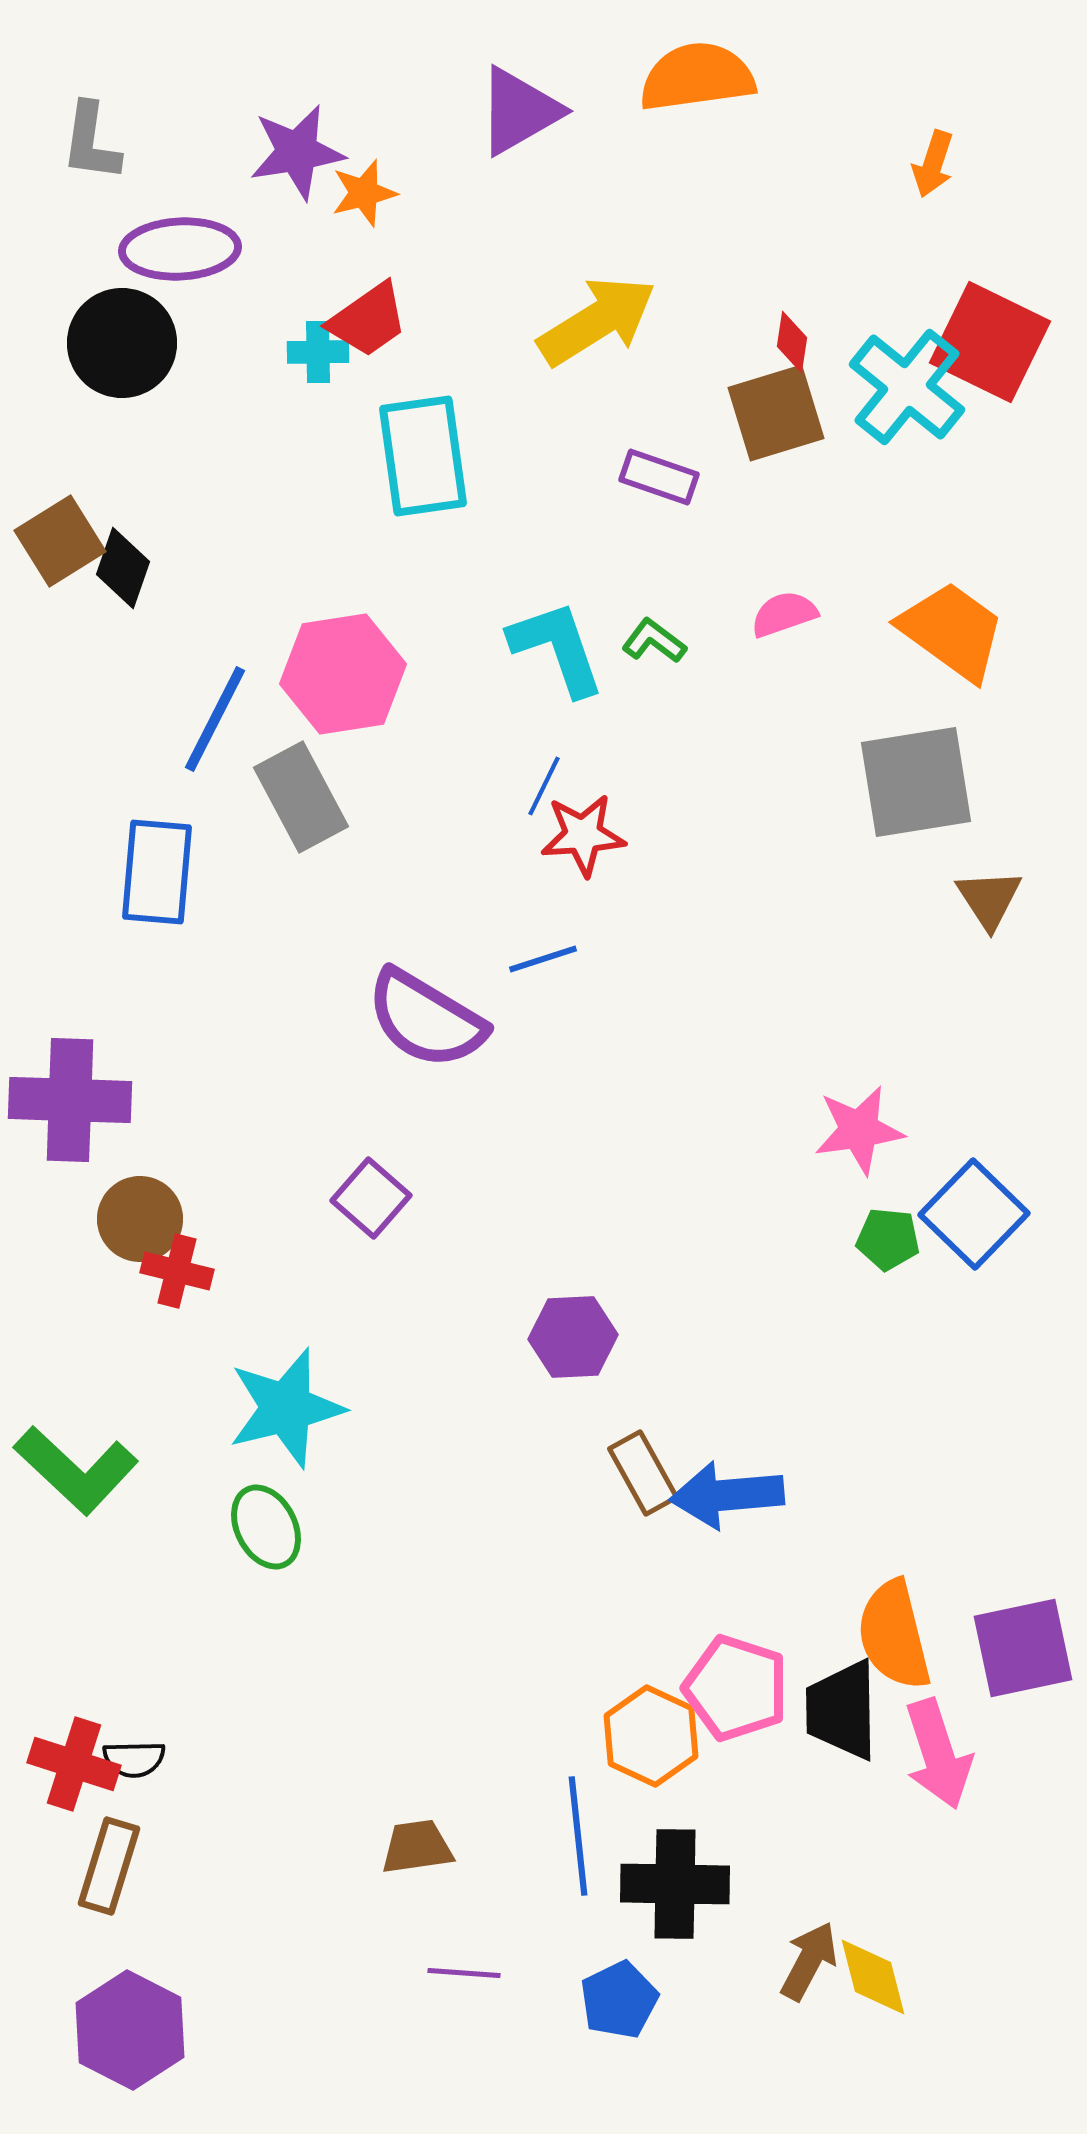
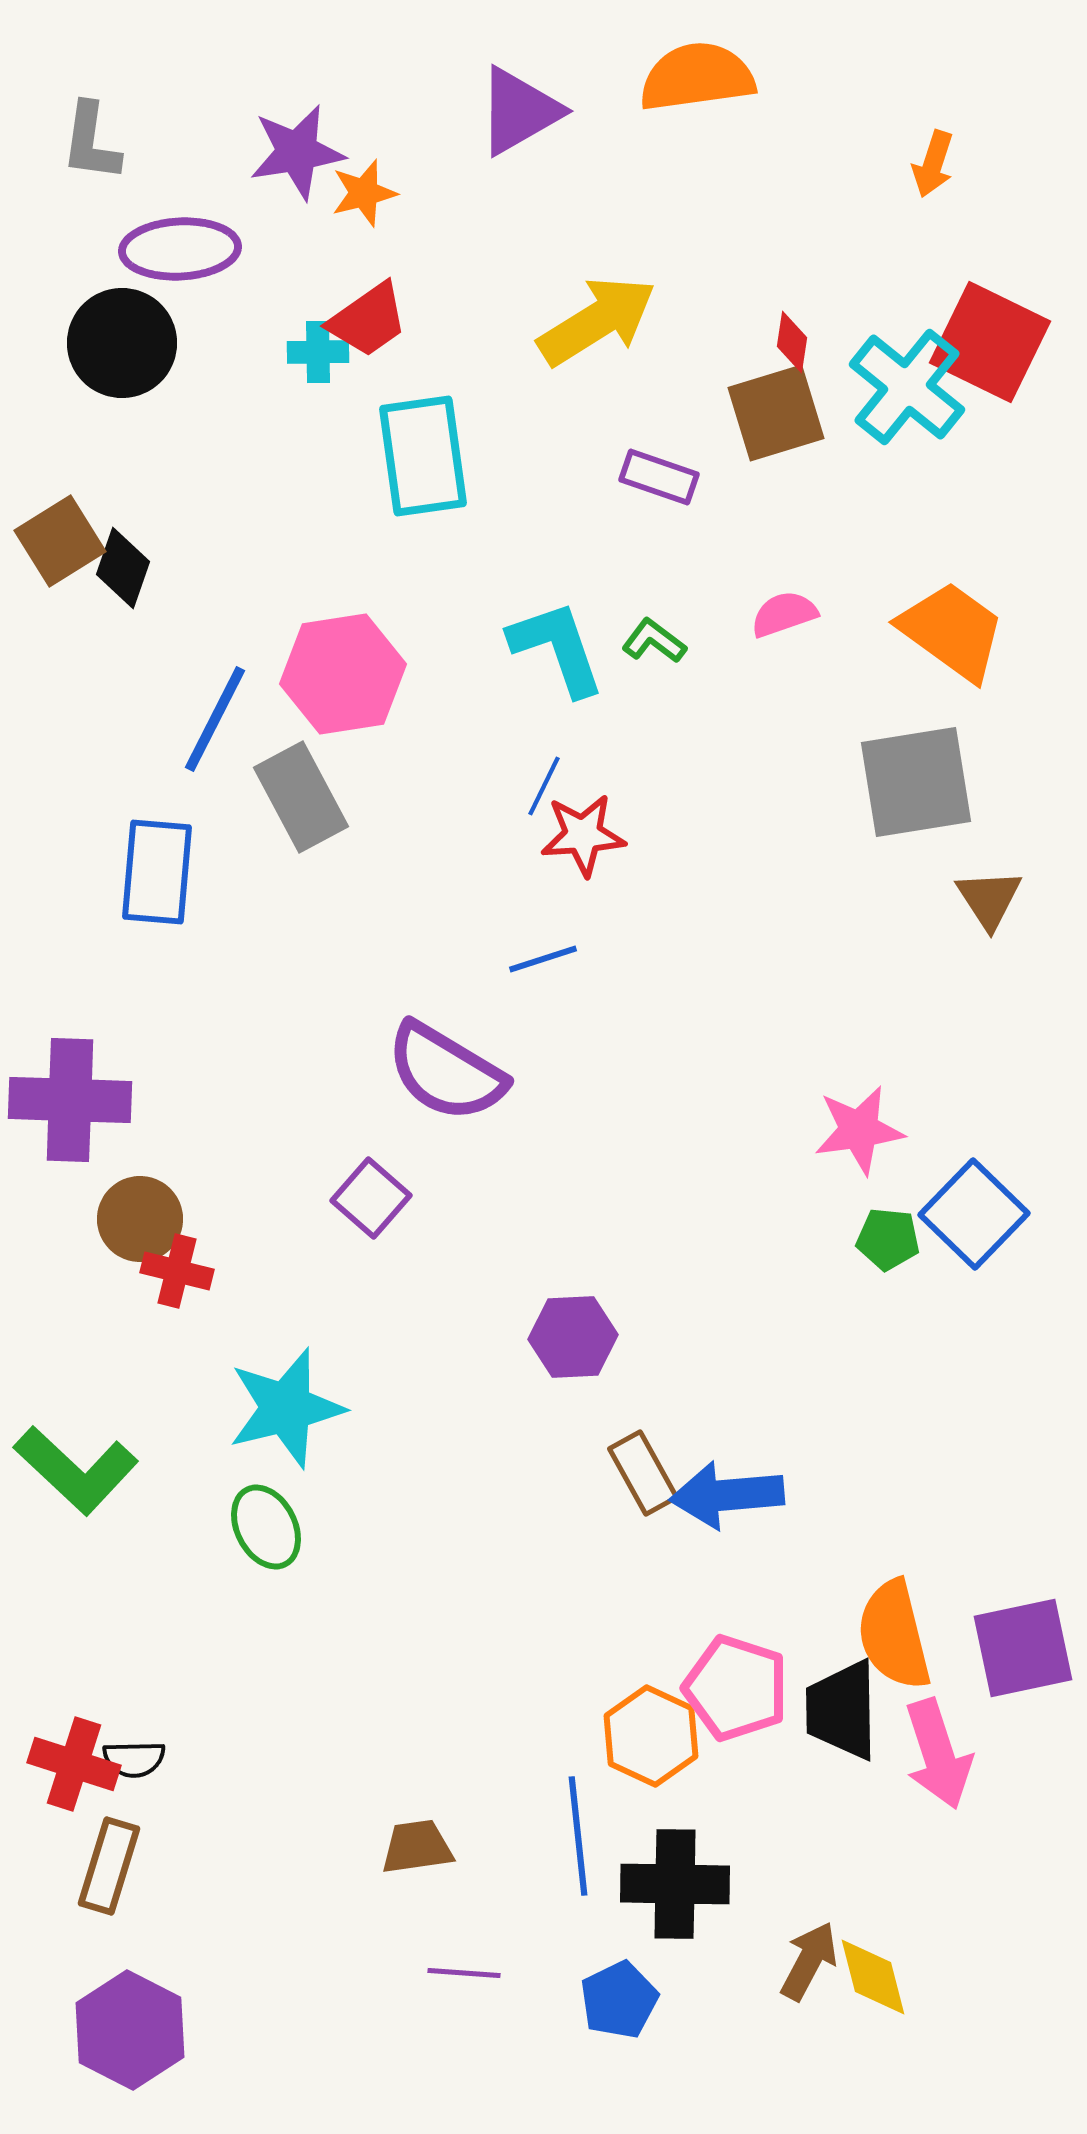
purple semicircle at (426, 1019): moved 20 px right, 53 px down
